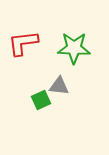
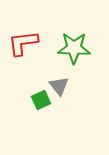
gray triangle: rotated 45 degrees clockwise
